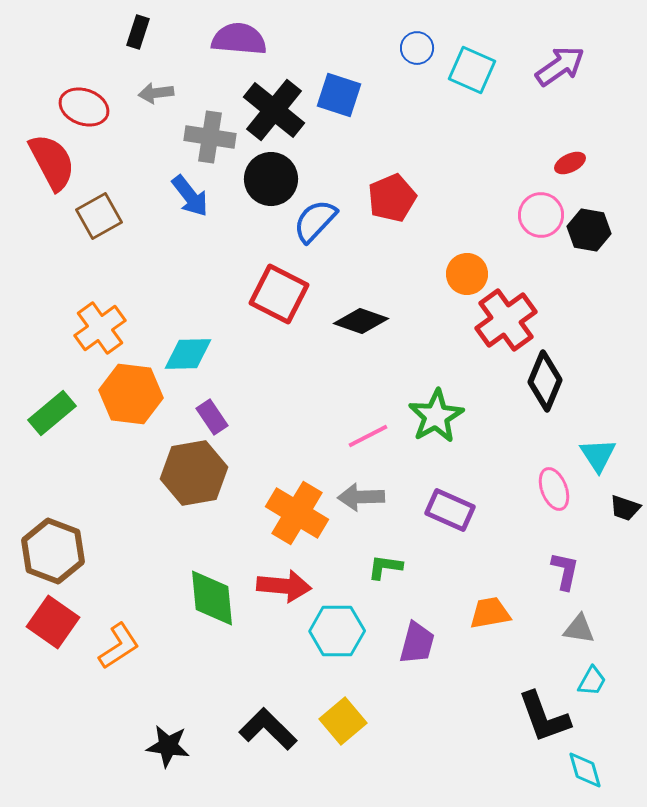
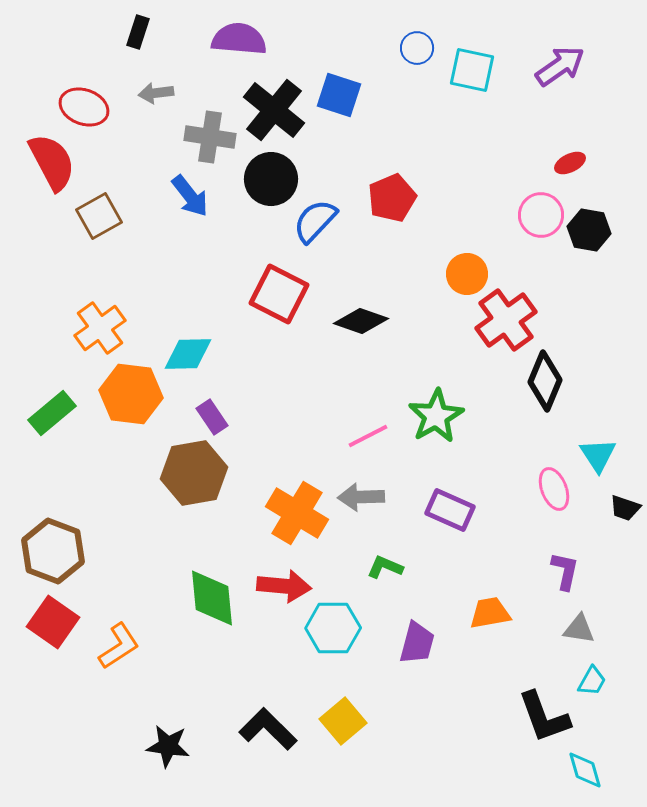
cyan square at (472, 70): rotated 12 degrees counterclockwise
green L-shape at (385, 567): rotated 15 degrees clockwise
cyan hexagon at (337, 631): moved 4 px left, 3 px up
